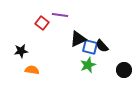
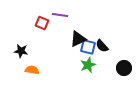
red square: rotated 16 degrees counterclockwise
blue square: moved 2 px left
black star: rotated 16 degrees clockwise
black circle: moved 2 px up
